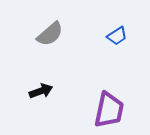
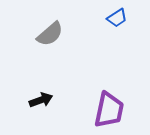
blue trapezoid: moved 18 px up
black arrow: moved 9 px down
